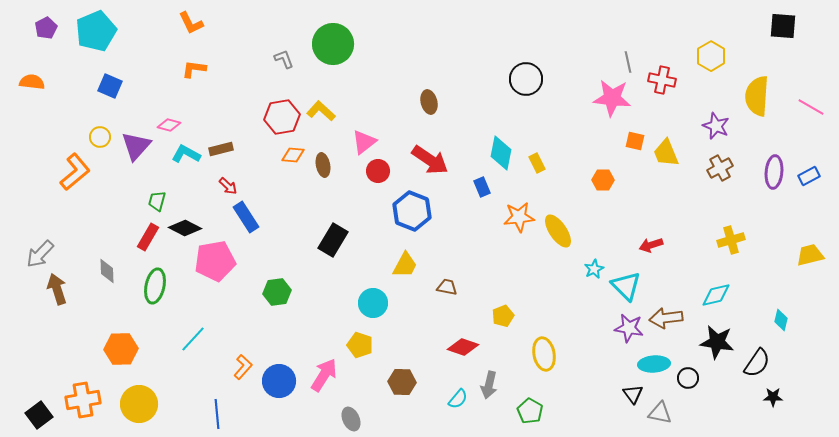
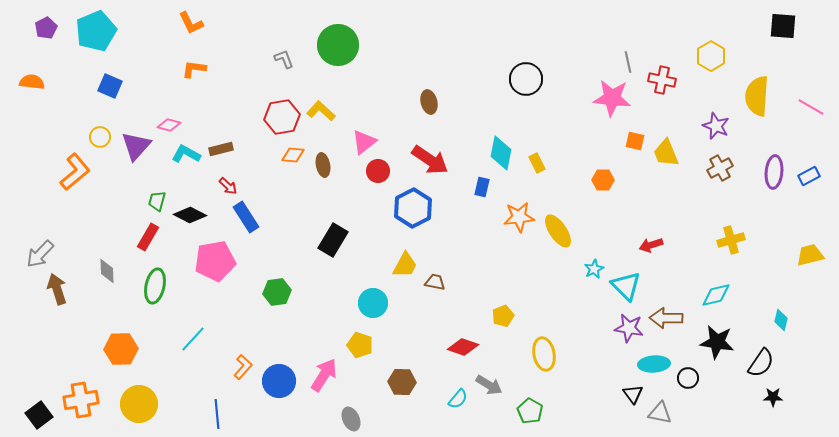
green circle at (333, 44): moved 5 px right, 1 px down
blue rectangle at (482, 187): rotated 36 degrees clockwise
blue hexagon at (412, 211): moved 1 px right, 3 px up; rotated 12 degrees clockwise
black diamond at (185, 228): moved 5 px right, 13 px up
brown trapezoid at (447, 287): moved 12 px left, 5 px up
brown arrow at (666, 318): rotated 8 degrees clockwise
black semicircle at (757, 363): moved 4 px right
gray arrow at (489, 385): rotated 72 degrees counterclockwise
orange cross at (83, 400): moved 2 px left
